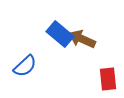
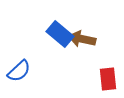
brown arrow: rotated 12 degrees counterclockwise
blue semicircle: moved 6 px left, 5 px down
